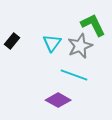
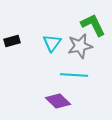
black rectangle: rotated 35 degrees clockwise
gray star: rotated 10 degrees clockwise
cyan line: rotated 16 degrees counterclockwise
purple diamond: moved 1 px down; rotated 15 degrees clockwise
